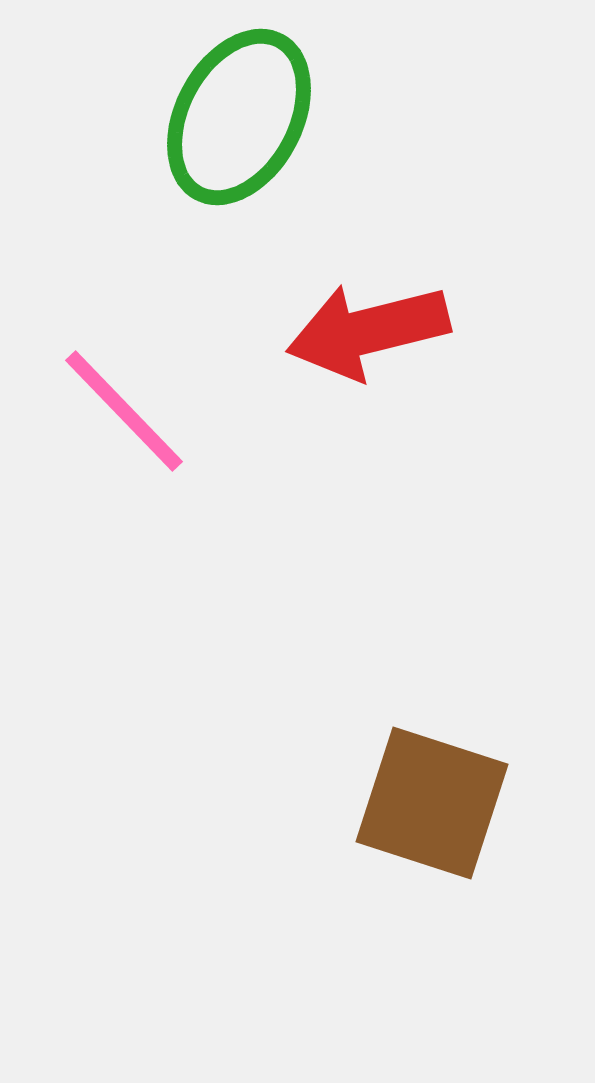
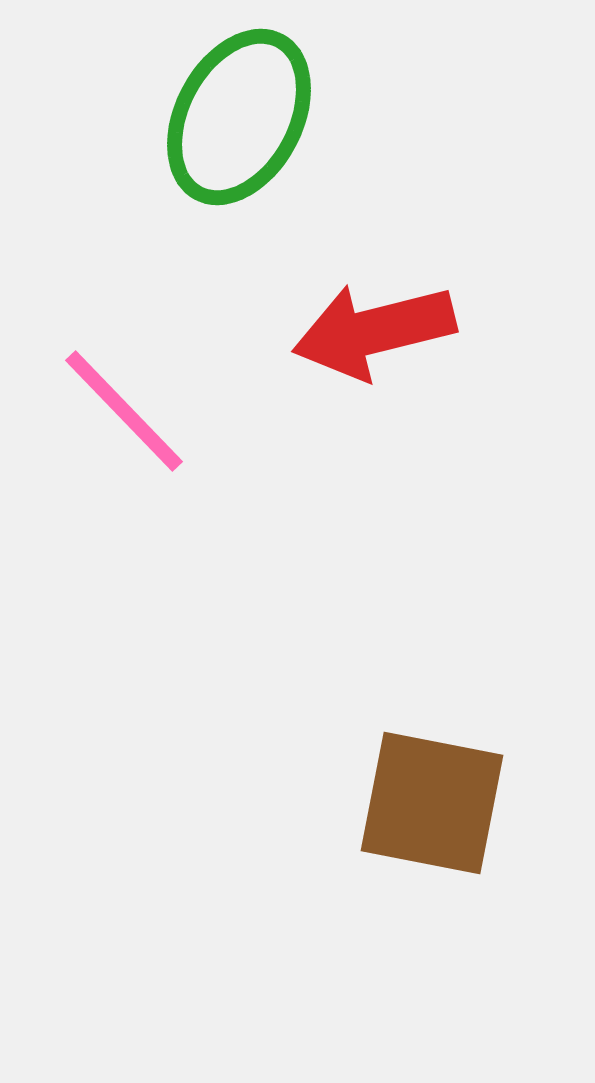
red arrow: moved 6 px right
brown square: rotated 7 degrees counterclockwise
